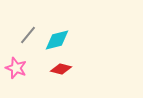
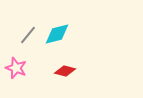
cyan diamond: moved 6 px up
red diamond: moved 4 px right, 2 px down
